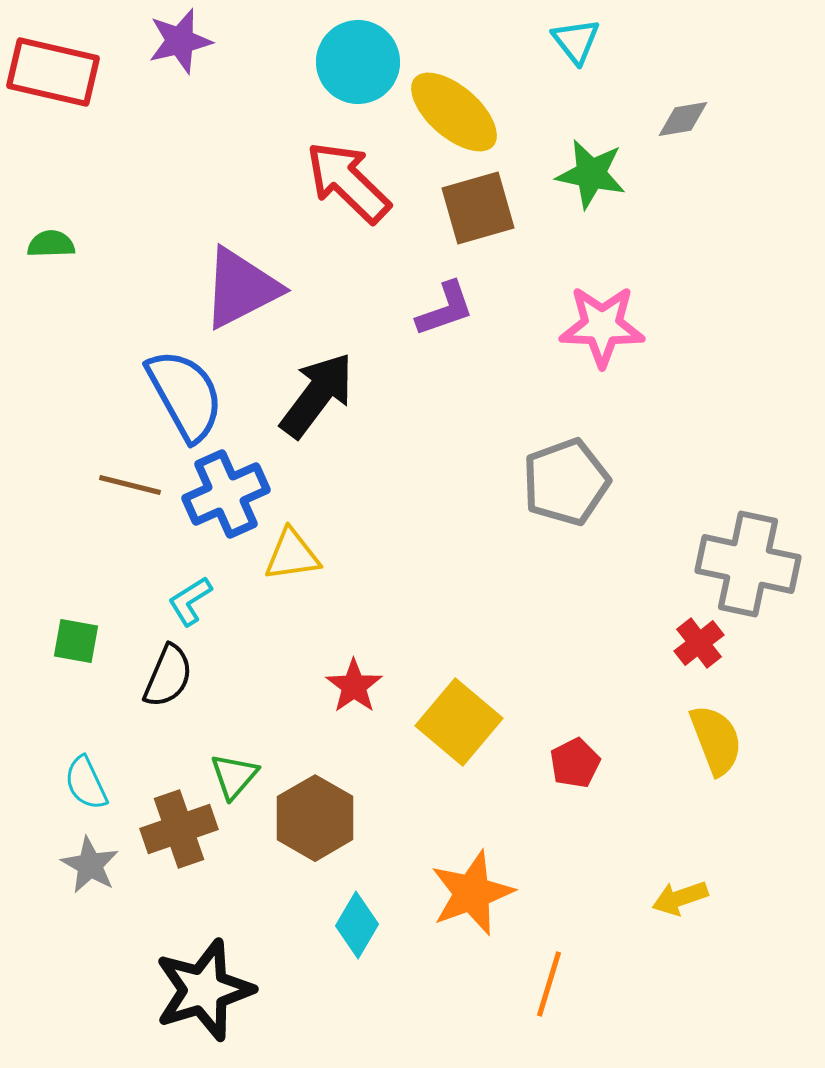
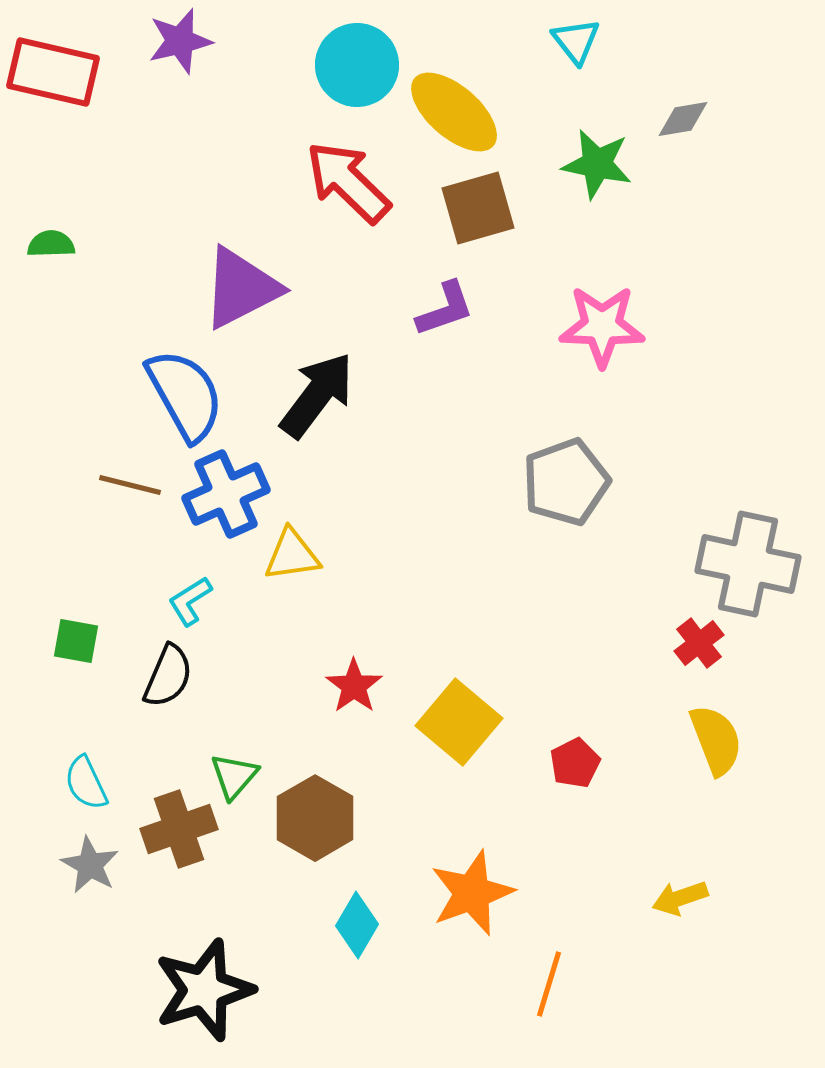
cyan circle: moved 1 px left, 3 px down
green star: moved 6 px right, 10 px up
